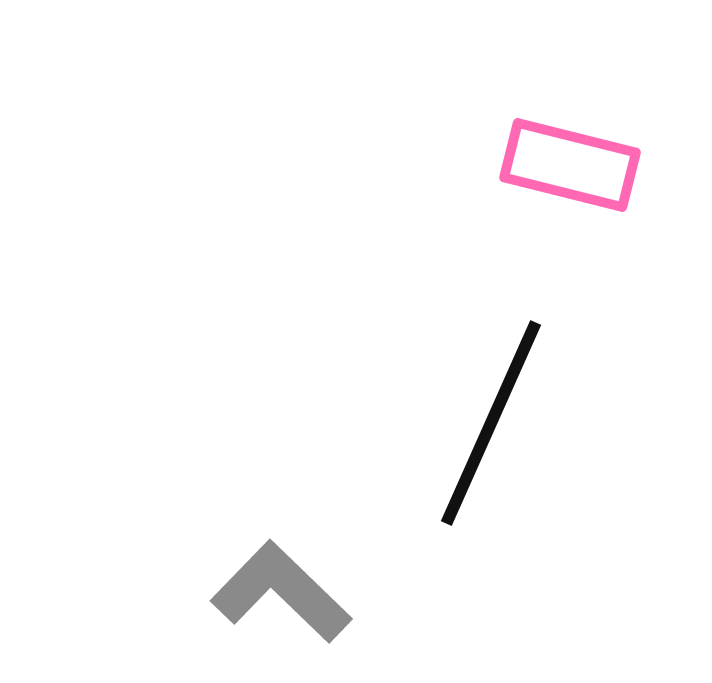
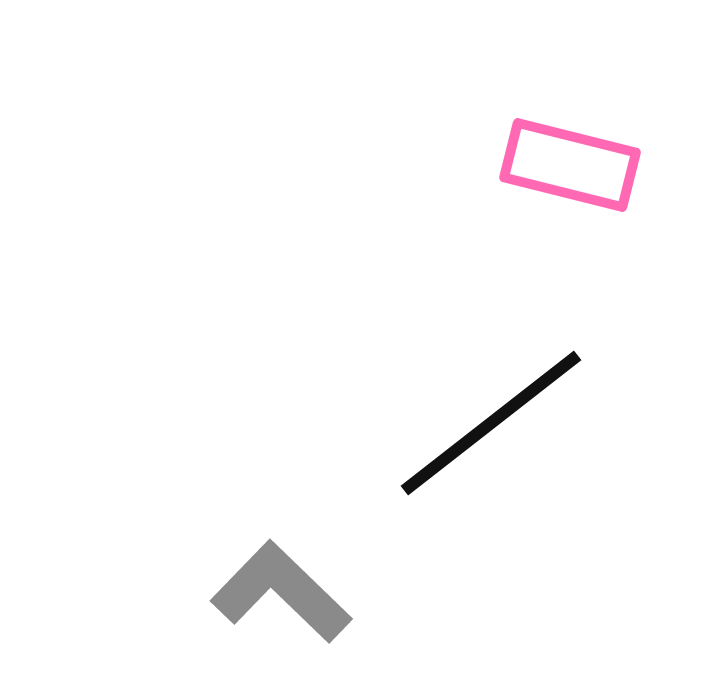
black line: rotated 28 degrees clockwise
